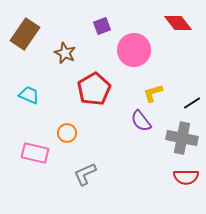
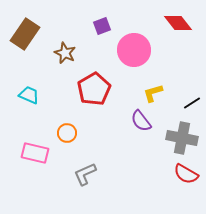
red semicircle: moved 3 px up; rotated 30 degrees clockwise
